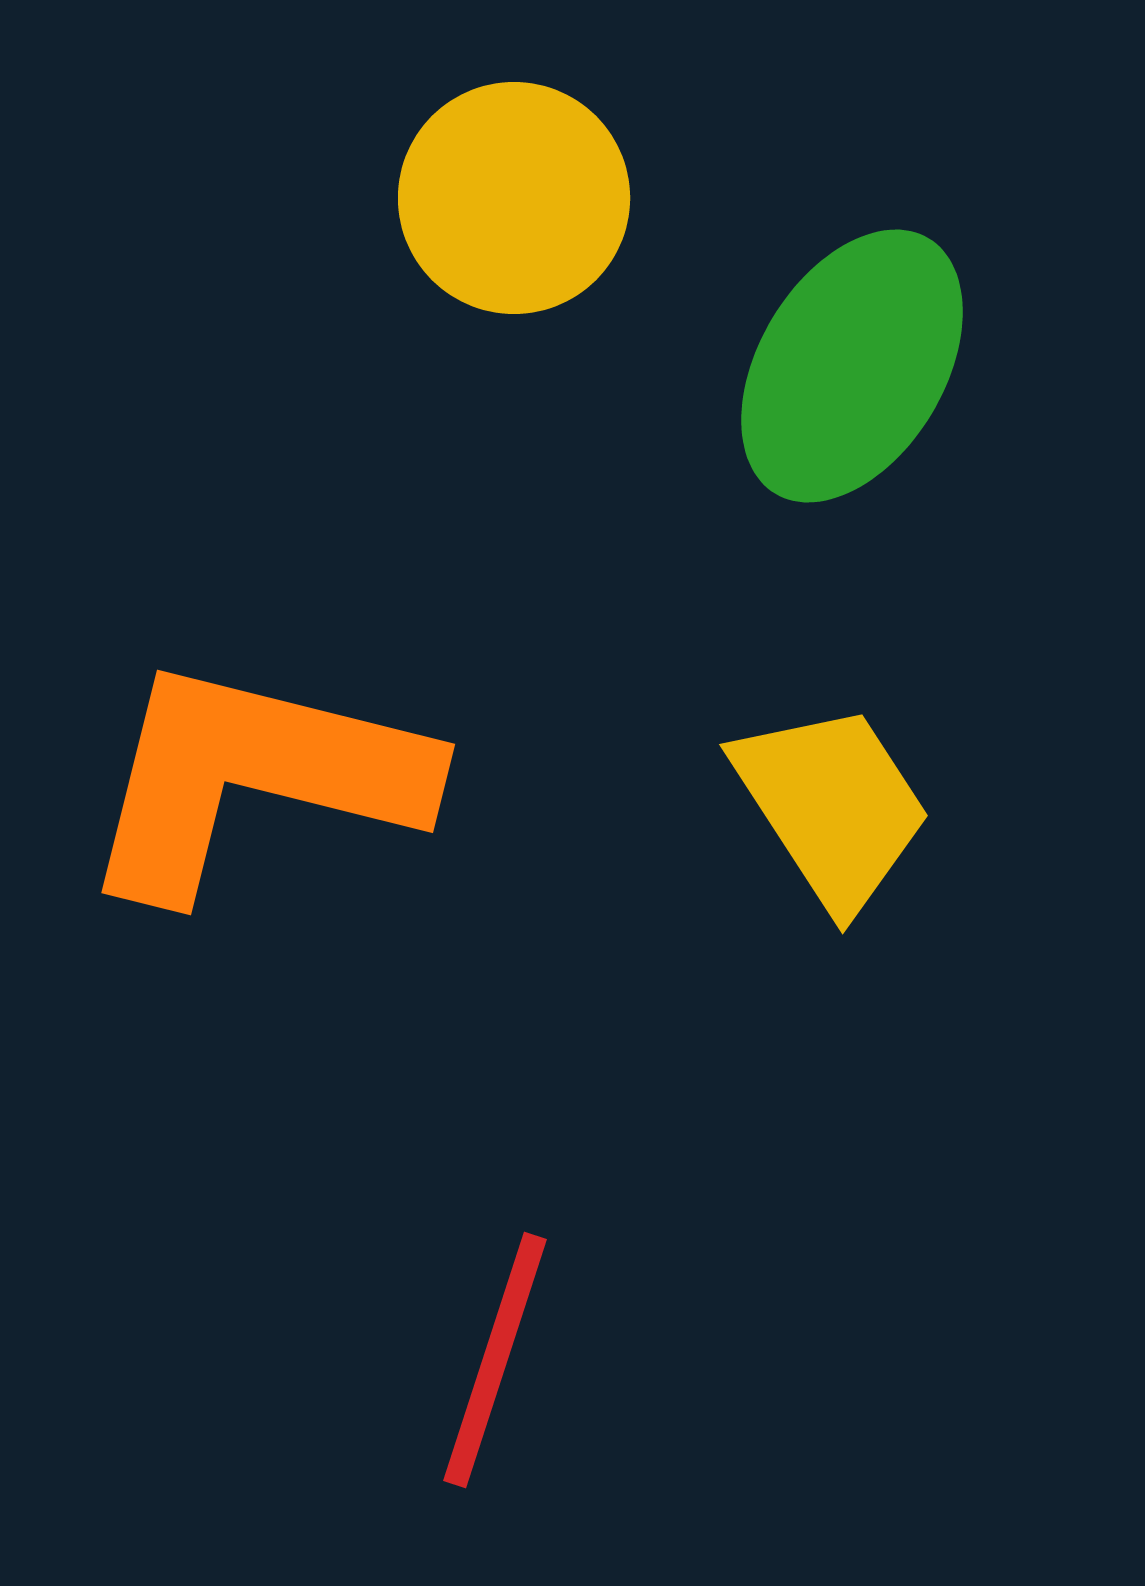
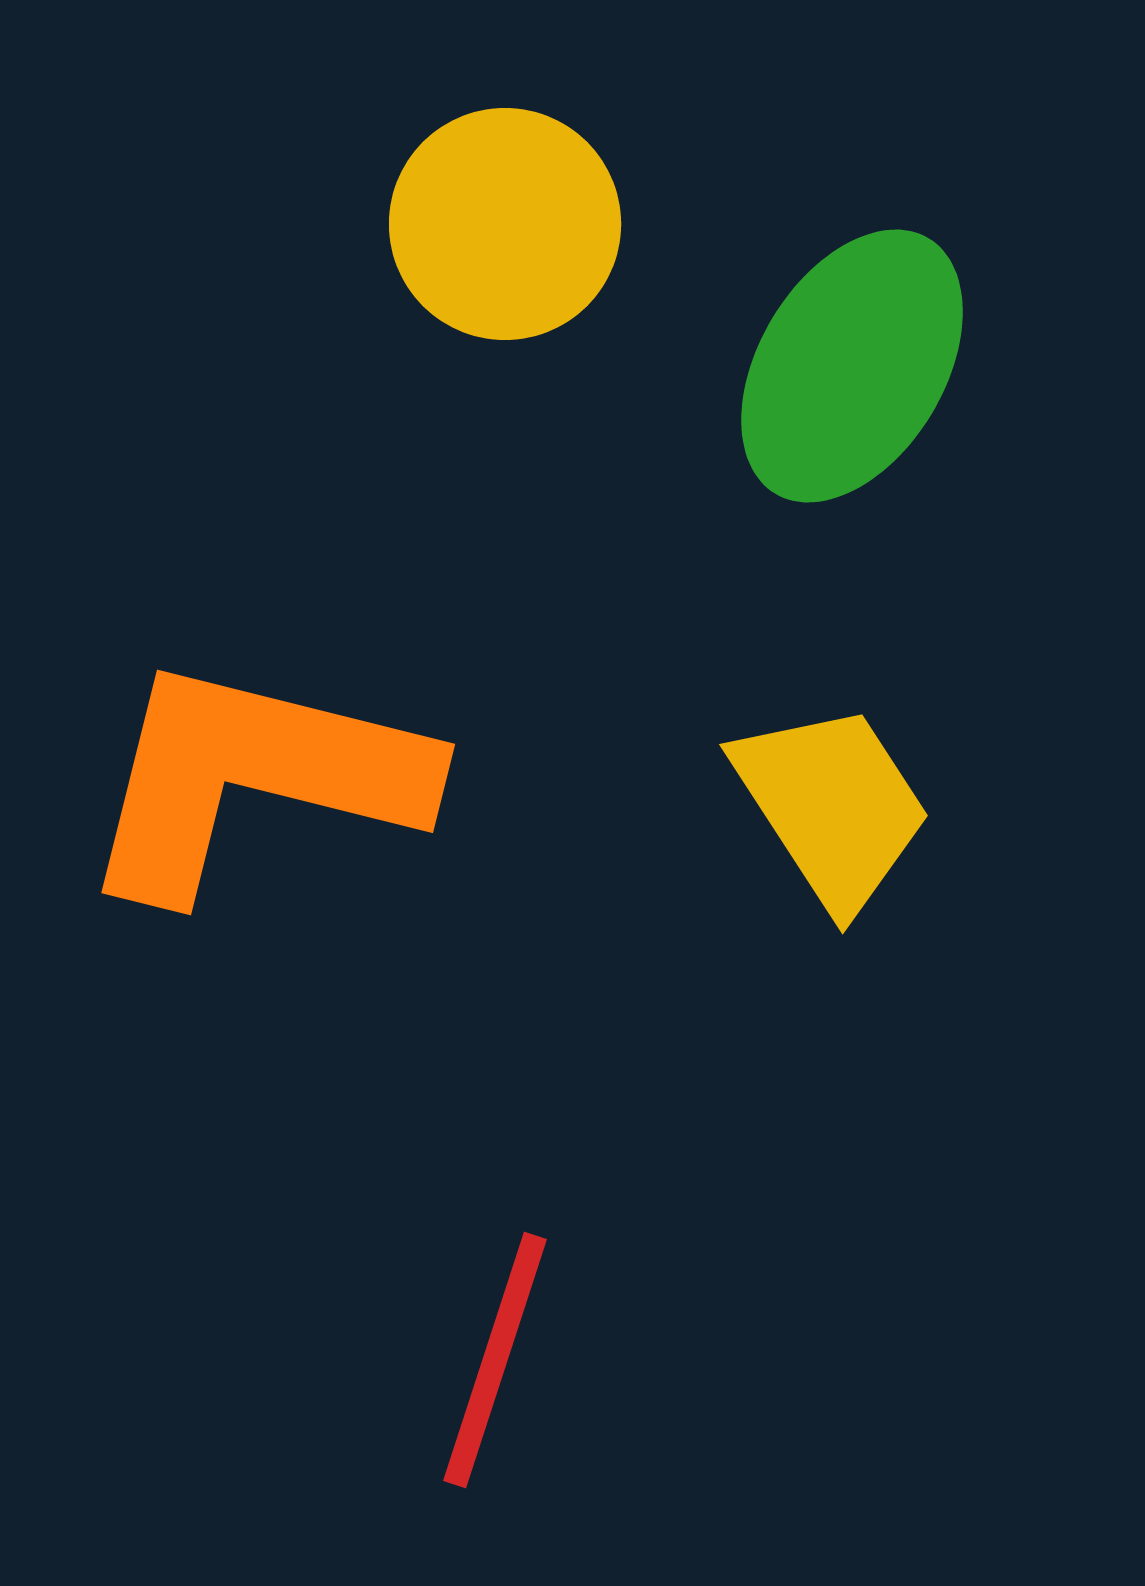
yellow circle: moved 9 px left, 26 px down
